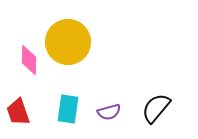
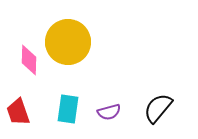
black semicircle: moved 2 px right
